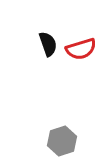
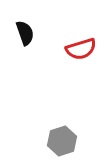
black semicircle: moved 23 px left, 11 px up
